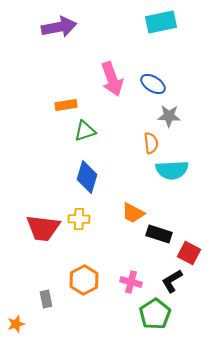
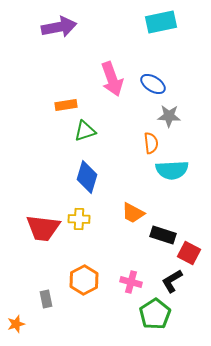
black rectangle: moved 4 px right, 1 px down
